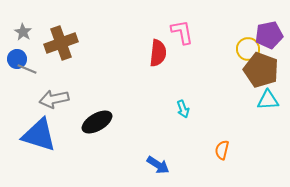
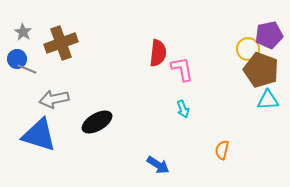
pink L-shape: moved 37 px down
